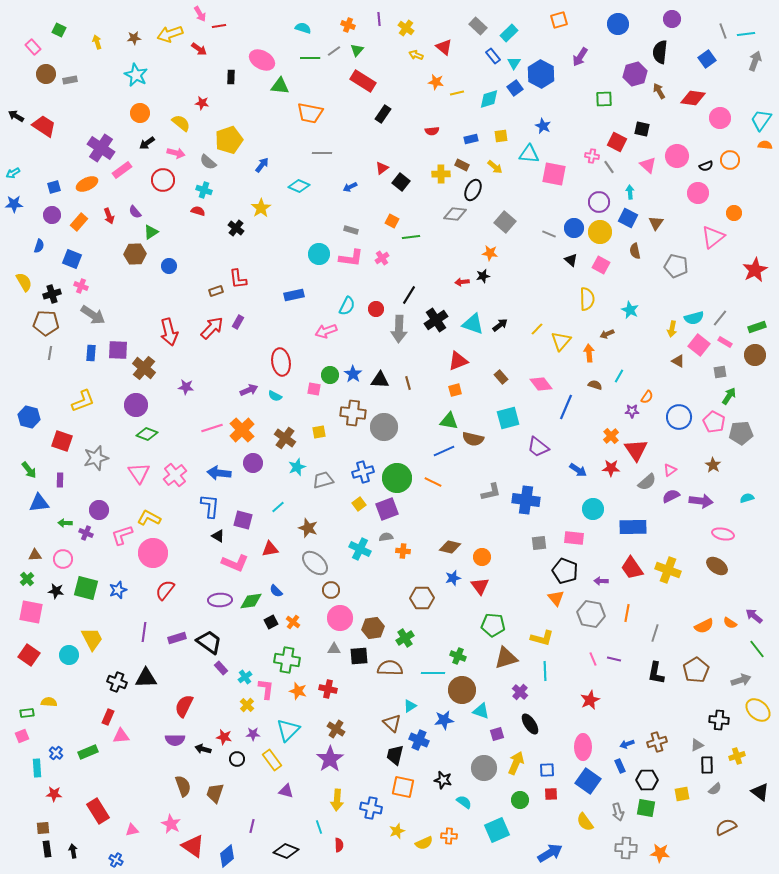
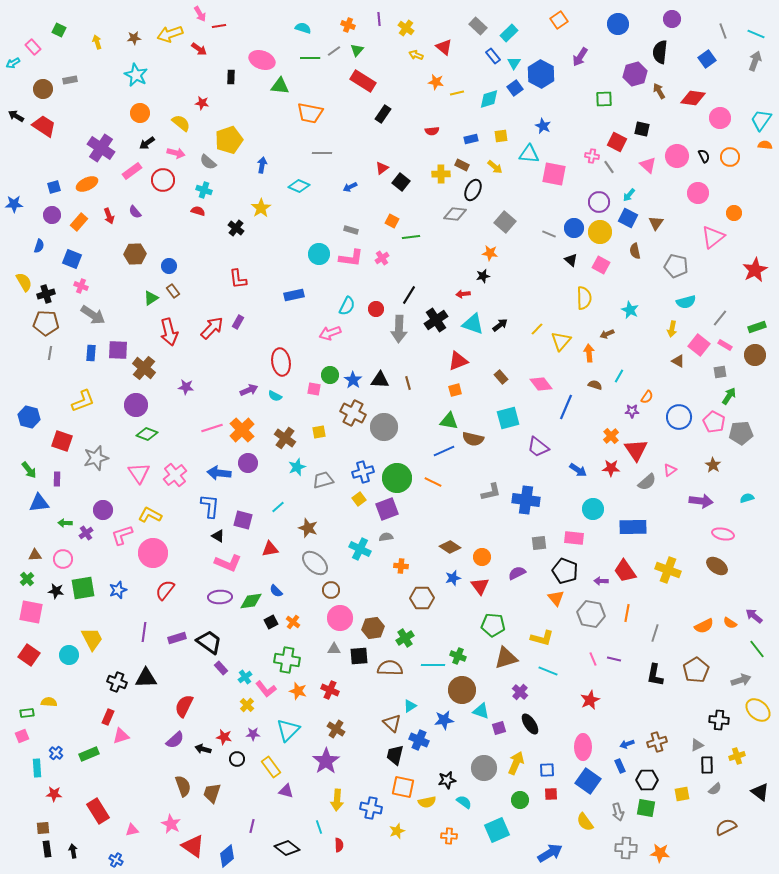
orange square at (559, 20): rotated 18 degrees counterclockwise
cyan line at (746, 34): moved 10 px right; rotated 30 degrees clockwise
pink ellipse at (262, 60): rotated 10 degrees counterclockwise
brown circle at (46, 74): moved 3 px left, 15 px down
orange circle at (730, 160): moved 3 px up
blue arrow at (262, 165): rotated 28 degrees counterclockwise
black semicircle at (706, 166): moved 2 px left, 10 px up; rotated 96 degrees counterclockwise
pink rectangle at (122, 170): moved 10 px right, 1 px down
cyan arrow at (13, 173): moved 110 px up
cyan arrow at (630, 192): moved 1 px left, 3 px down; rotated 136 degrees counterclockwise
green triangle at (151, 232): moved 66 px down
red arrow at (462, 282): moved 1 px right, 12 px down
brown rectangle at (216, 291): moved 43 px left; rotated 72 degrees clockwise
black cross at (52, 294): moved 6 px left
yellow semicircle at (587, 299): moved 3 px left, 1 px up
cyan semicircle at (694, 318): moved 8 px left, 16 px up
pink arrow at (326, 331): moved 4 px right, 2 px down
pink rectangle at (725, 342): moved 3 px down
blue star at (353, 374): moved 6 px down
brown cross at (353, 413): rotated 20 degrees clockwise
purple circle at (253, 463): moved 5 px left
purple rectangle at (60, 480): moved 3 px left, 1 px up
purple semicircle at (671, 496): moved 154 px left, 77 px down
yellow square at (359, 504): moved 5 px up
purple circle at (99, 510): moved 4 px right
yellow L-shape at (149, 518): moved 1 px right, 3 px up
purple cross at (86, 533): rotated 32 degrees clockwise
brown diamond at (450, 547): rotated 20 degrees clockwise
orange cross at (403, 551): moved 2 px left, 15 px down
pink L-shape at (235, 563): moved 7 px left
red trapezoid at (632, 568): moved 7 px left, 3 px down
green square at (86, 588): moved 3 px left; rotated 25 degrees counterclockwise
purple ellipse at (220, 600): moved 3 px up
cyan line at (545, 671): moved 3 px right; rotated 66 degrees counterclockwise
cyan line at (433, 673): moved 8 px up
black L-shape at (656, 673): moved 1 px left, 2 px down
pink L-shape at (266, 689): rotated 135 degrees clockwise
red cross at (328, 689): moved 2 px right, 1 px down; rotated 12 degrees clockwise
purple square at (497, 734): moved 2 px right, 6 px up
pink triangle at (121, 736): rotated 12 degrees counterclockwise
purple semicircle at (175, 740): rotated 42 degrees counterclockwise
green rectangle at (88, 752): moved 1 px right, 2 px down
purple star at (330, 759): moved 4 px left, 2 px down
yellow rectangle at (272, 760): moved 1 px left, 7 px down
black star at (443, 780): moved 4 px right; rotated 24 degrees counterclockwise
brown trapezoid at (215, 793): moved 3 px left
yellow semicircle at (424, 843): moved 3 px right, 41 px up; rotated 12 degrees clockwise
black diamond at (286, 851): moved 1 px right, 3 px up; rotated 15 degrees clockwise
